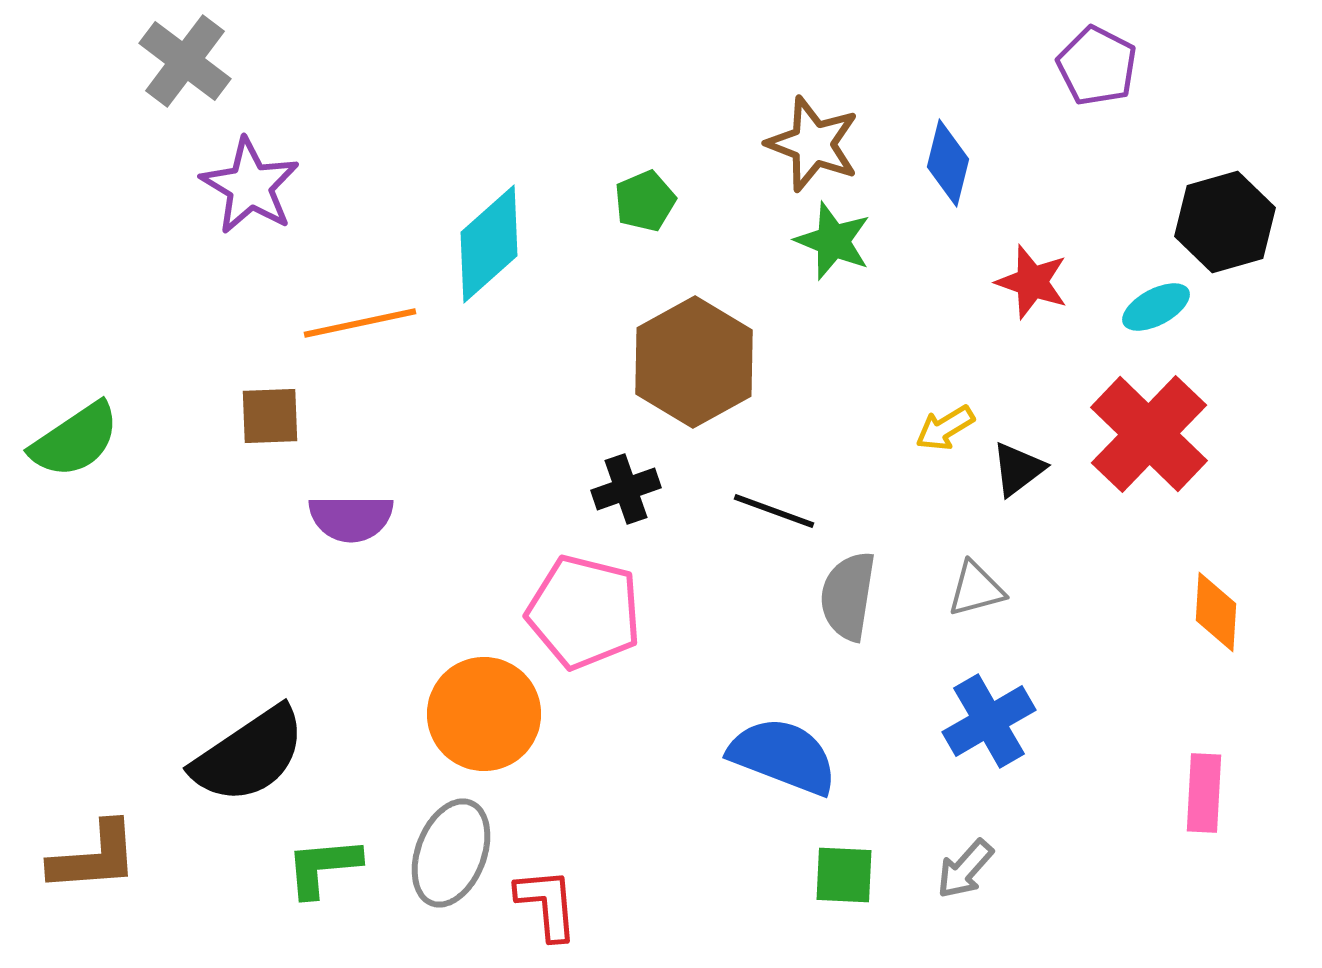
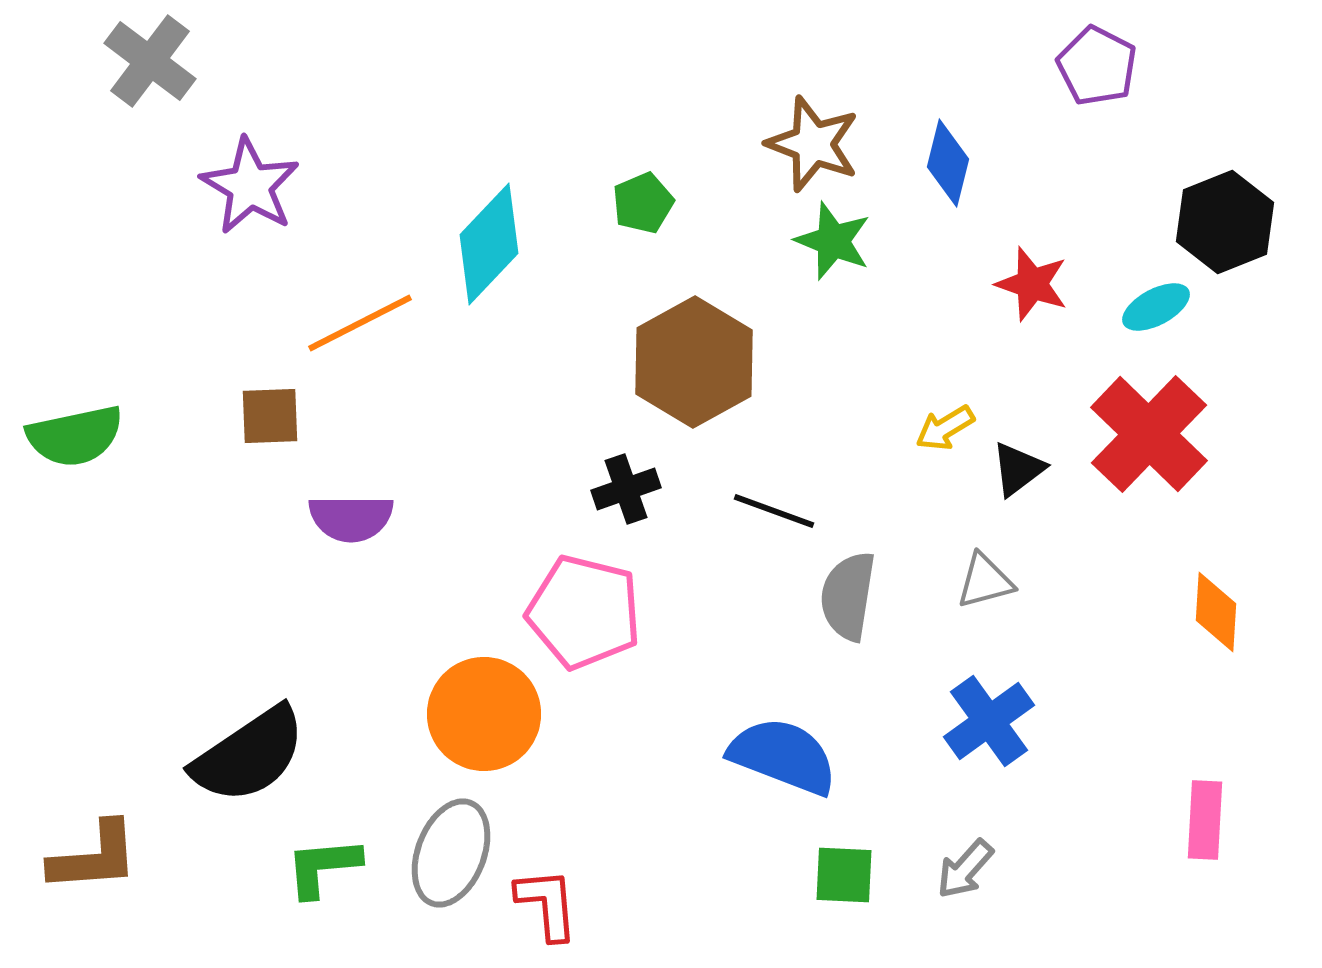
gray cross: moved 35 px left
green pentagon: moved 2 px left, 2 px down
black hexagon: rotated 6 degrees counterclockwise
cyan diamond: rotated 5 degrees counterclockwise
red star: moved 2 px down
orange line: rotated 15 degrees counterclockwise
green semicircle: moved 4 px up; rotated 22 degrees clockwise
gray triangle: moved 9 px right, 8 px up
blue cross: rotated 6 degrees counterclockwise
pink rectangle: moved 1 px right, 27 px down
